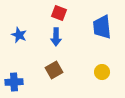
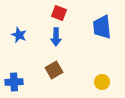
yellow circle: moved 10 px down
